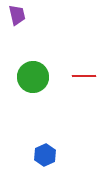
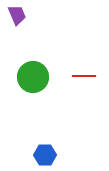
purple trapezoid: rotated 10 degrees counterclockwise
blue hexagon: rotated 25 degrees clockwise
